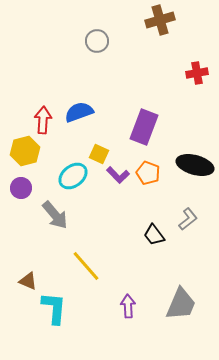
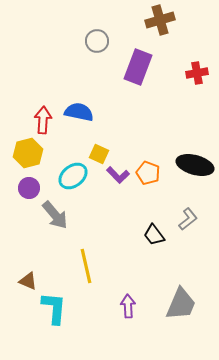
blue semicircle: rotated 32 degrees clockwise
purple rectangle: moved 6 px left, 60 px up
yellow hexagon: moved 3 px right, 2 px down
purple circle: moved 8 px right
yellow line: rotated 28 degrees clockwise
